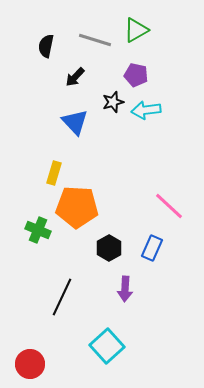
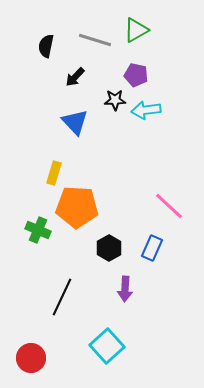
black star: moved 2 px right, 2 px up; rotated 15 degrees clockwise
red circle: moved 1 px right, 6 px up
